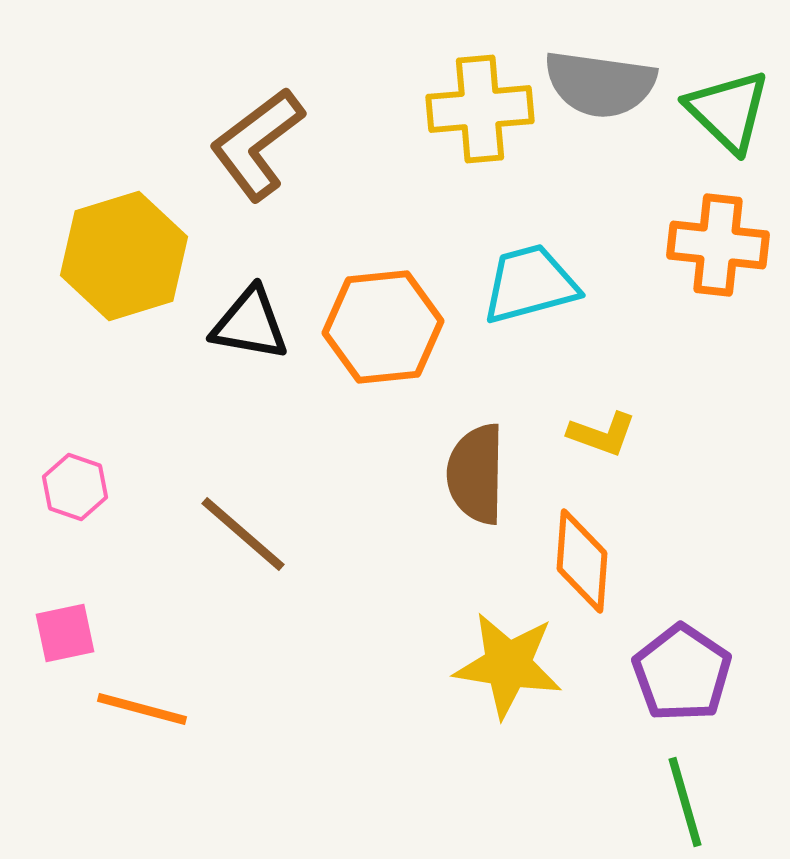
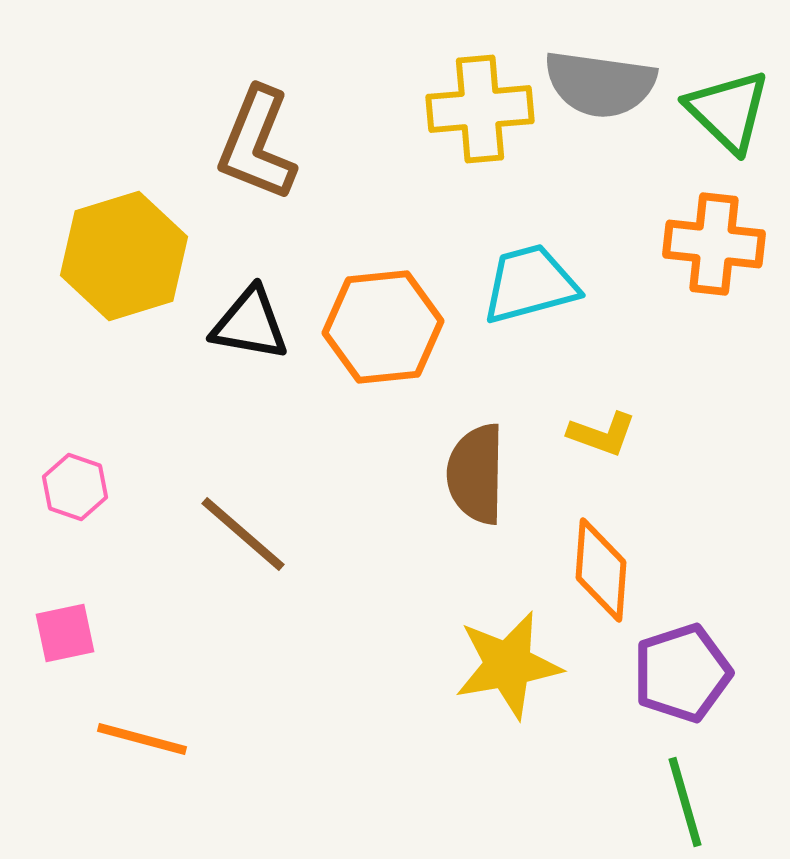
brown L-shape: rotated 31 degrees counterclockwise
orange cross: moved 4 px left, 1 px up
orange diamond: moved 19 px right, 9 px down
yellow star: rotated 19 degrees counterclockwise
purple pentagon: rotated 20 degrees clockwise
orange line: moved 30 px down
